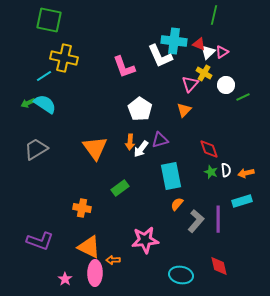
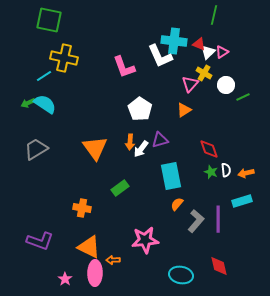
orange triangle at (184, 110): rotated 14 degrees clockwise
